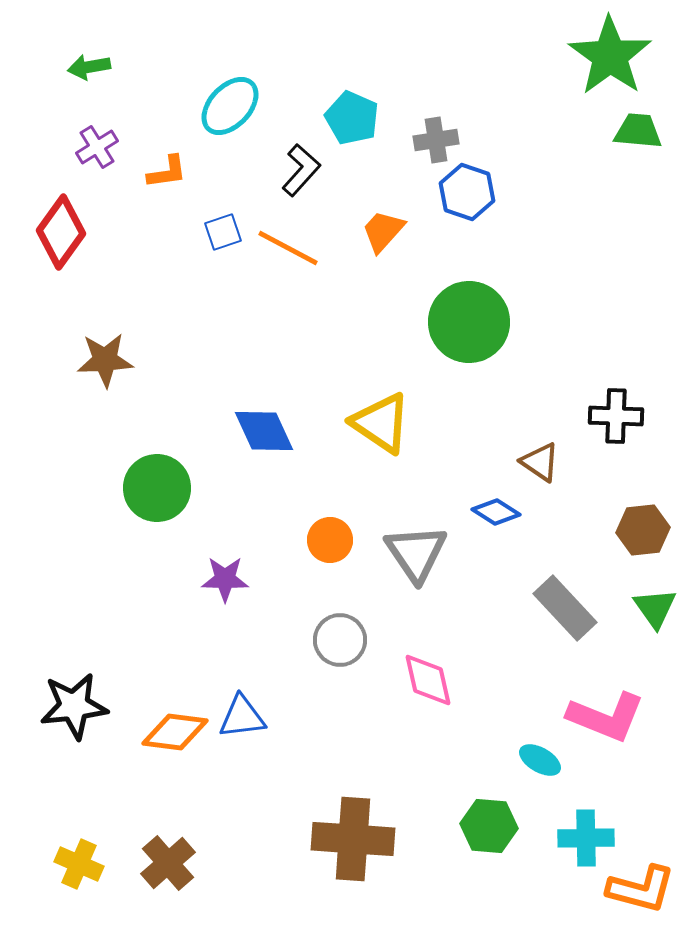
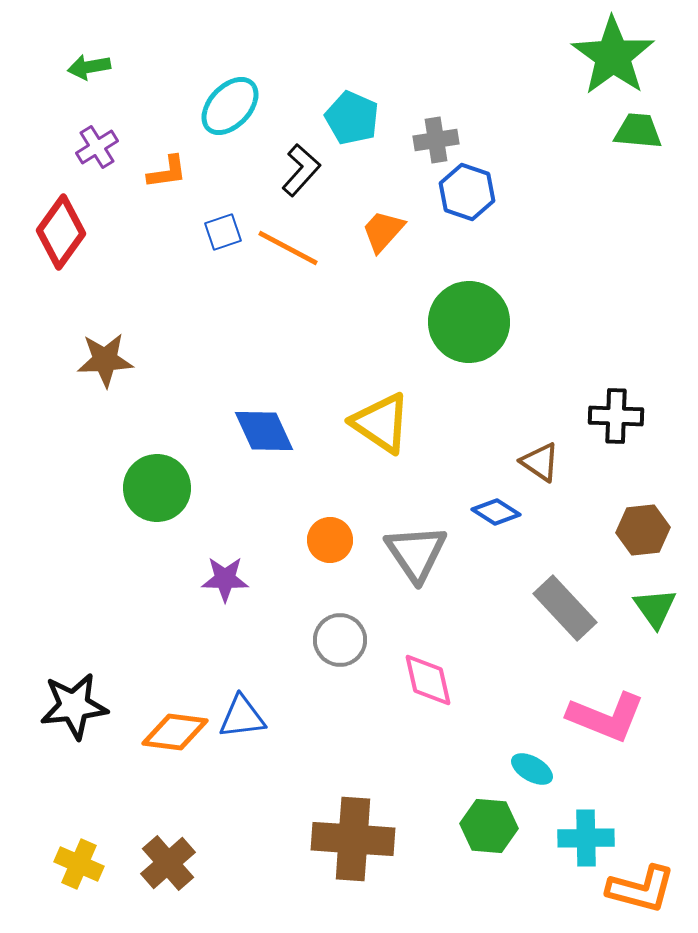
green star at (610, 56): moved 3 px right
cyan ellipse at (540, 760): moved 8 px left, 9 px down
